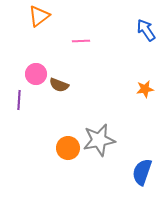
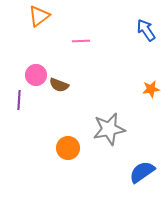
pink circle: moved 1 px down
orange star: moved 6 px right
gray star: moved 10 px right, 11 px up
blue semicircle: rotated 36 degrees clockwise
